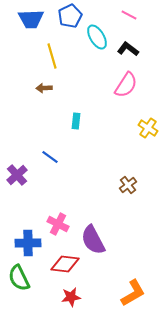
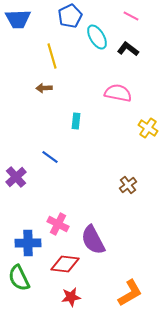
pink line: moved 2 px right, 1 px down
blue trapezoid: moved 13 px left
pink semicircle: moved 8 px left, 8 px down; rotated 112 degrees counterclockwise
purple cross: moved 1 px left, 2 px down
orange L-shape: moved 3 px left
